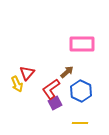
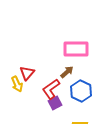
pink rectangle: moved 6 px left, 5 px down
